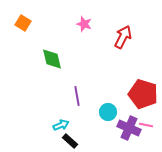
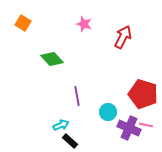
green diamond: rotated 30 degrees counterclockwise
